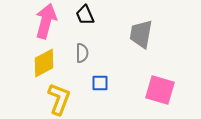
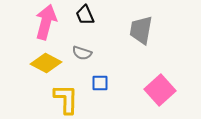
pink arrow: moved 1 px down
gray trapezoid: moved 4 px up
gray semicircle: rotated 108 degrees clockwise
yellow diamond: moved 2 px right; rotated 56 degrees clockwise
pink square: rotated 32 degrees clockwise
yellow L-shape: moved 7 px right; rotated 20 degrees counterclockwise
